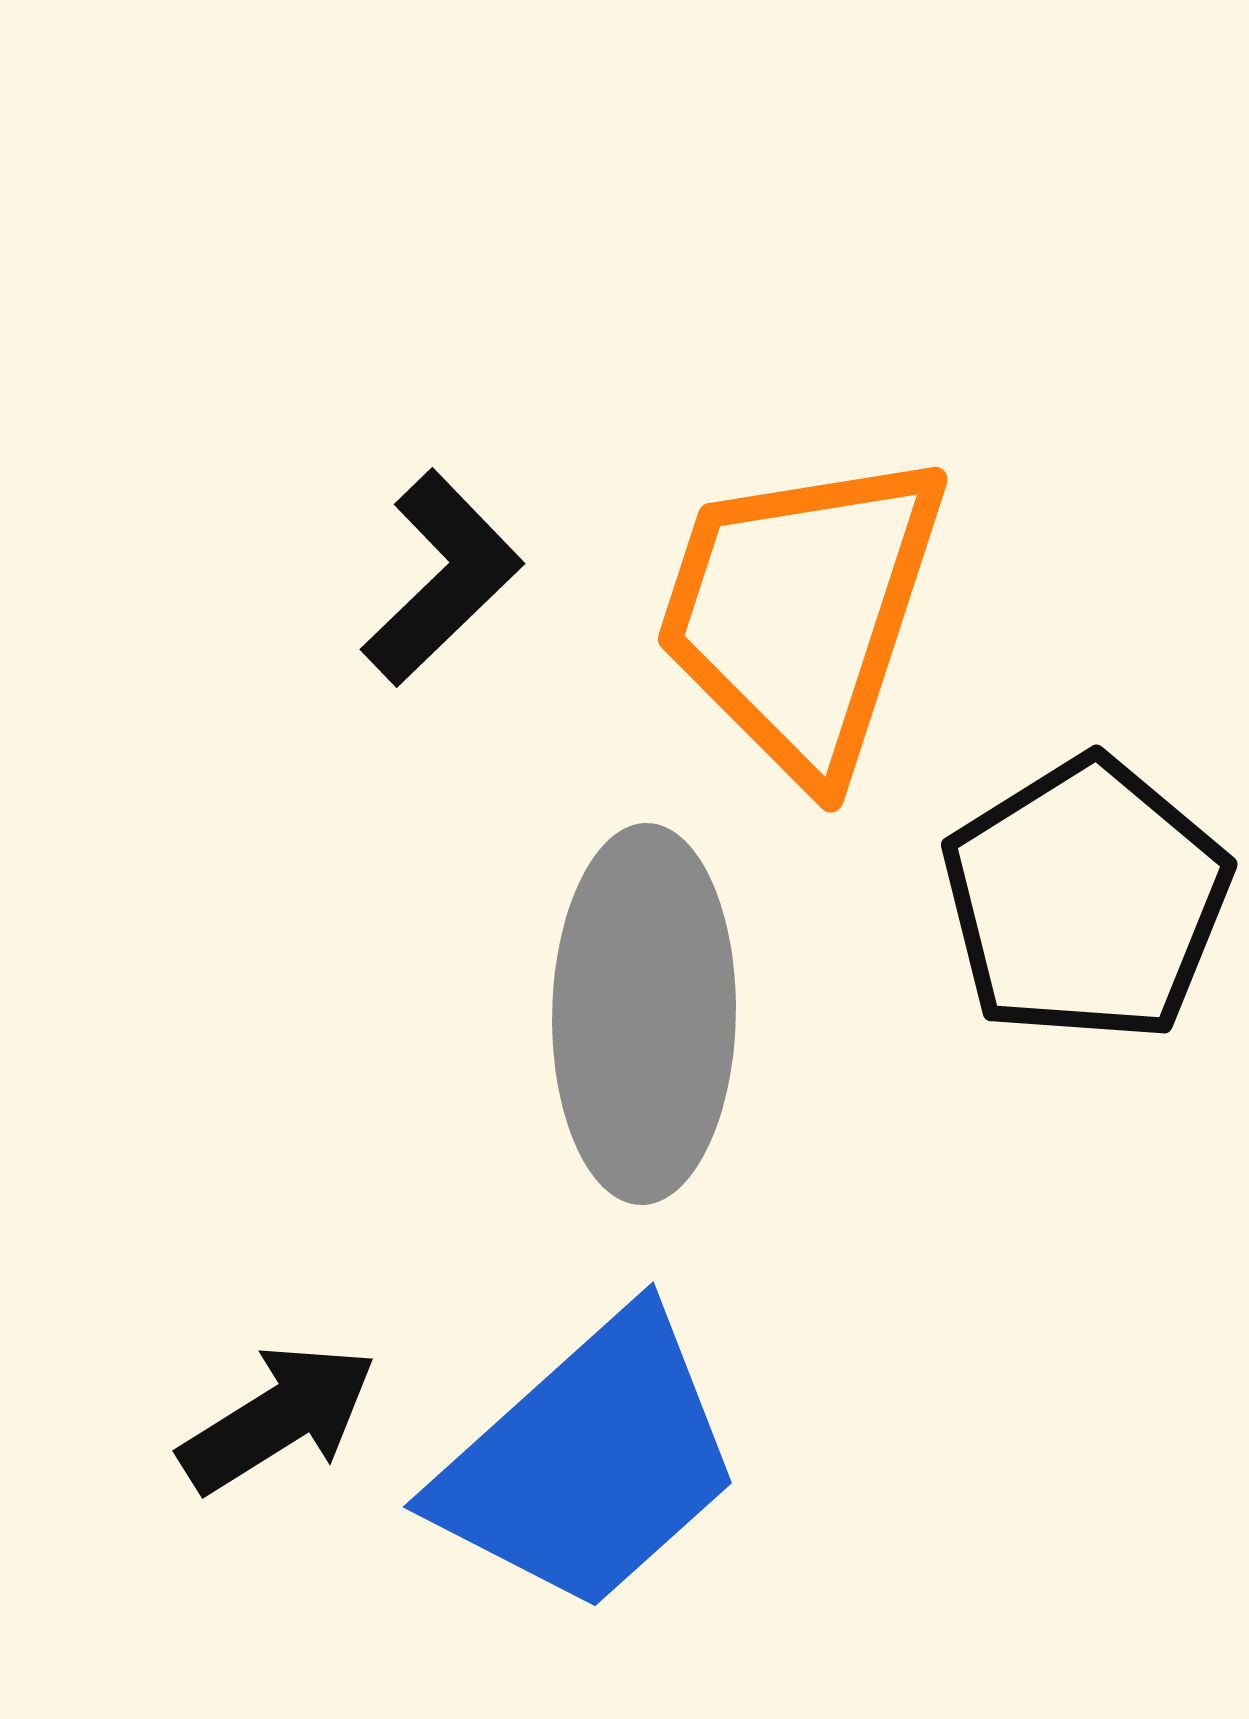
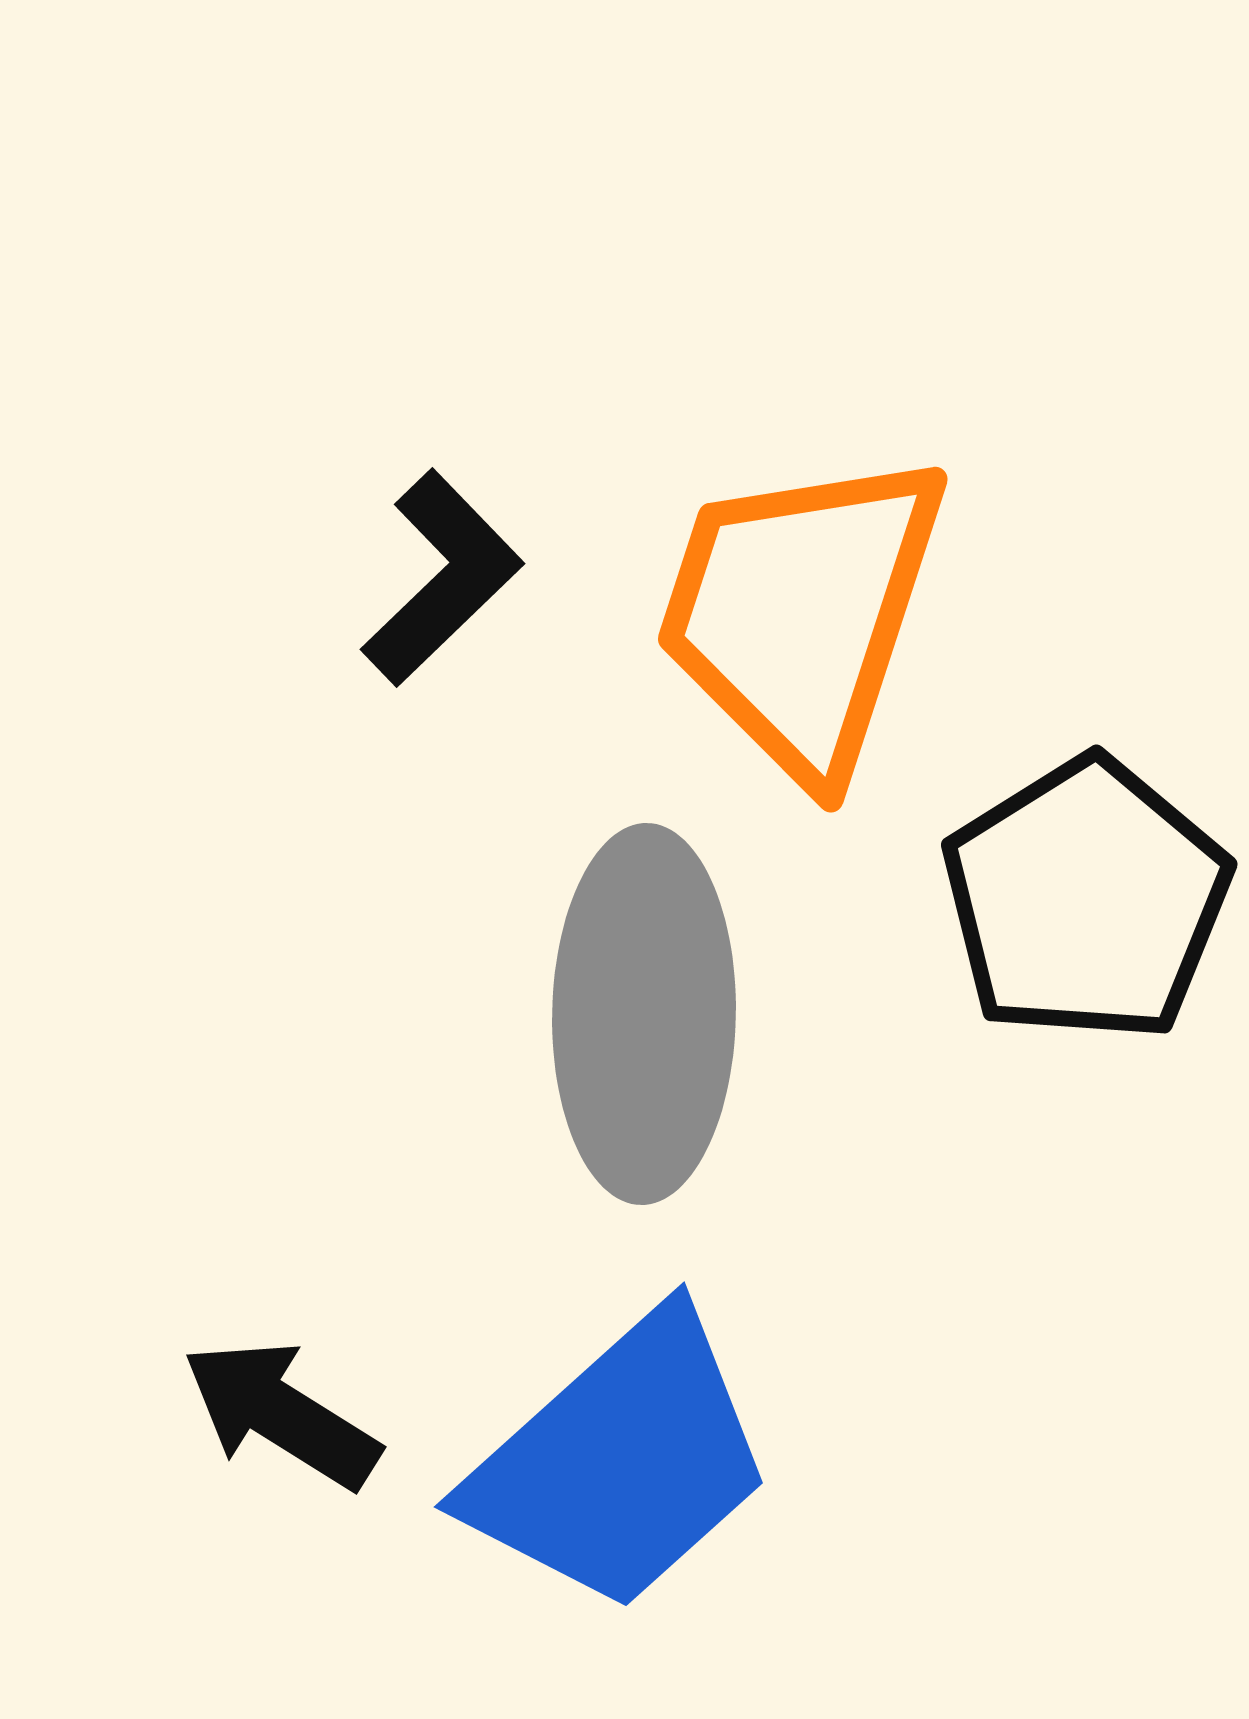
black arrow: moved 3 px right, 4 px up; rotated 116 degrees counterclockwise
blue trapezoid: moved 31 px right
